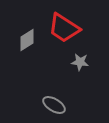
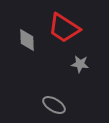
gray diamond: rotated 60 degrees counterclockwise
gray star: moved 2 px down
